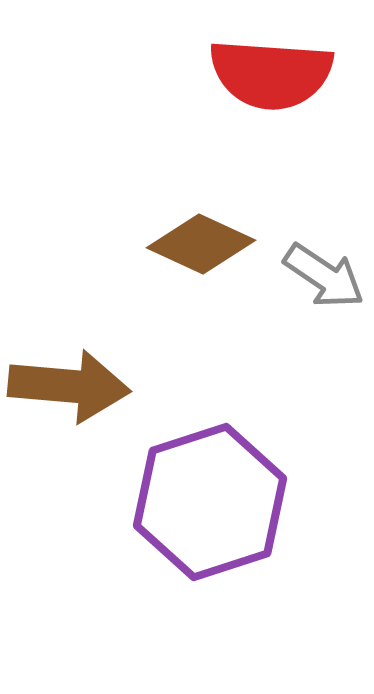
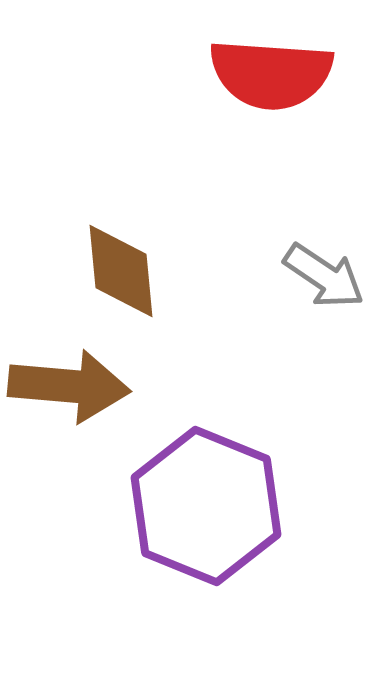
brown diamond: moved 80 px left, 27 px down; rotated 60 degrees clockwise
purple hexagon: moved 4 px left, 4 px down; rotated 20 degrees counterclockwise
